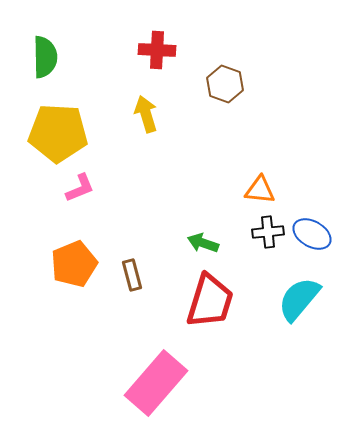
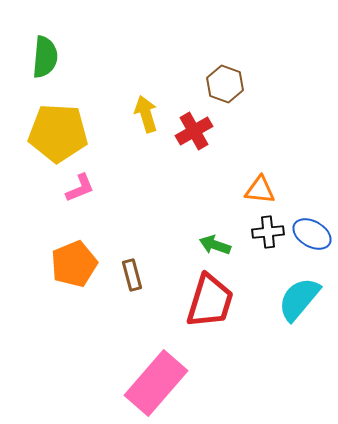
red cross: moved 37 px right, 81 px down; rotated 33 degrees counterclockwise
green semicircle: rotated 6 degrees clockwise
green arrow: moved 12 px right, 2 px down
